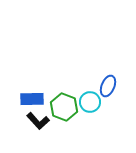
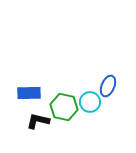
blue rectangle: moved 3 px left, 6 px up
green hexagon: rotated 8 degrees counterclockwise
black L-shape: rotated 145 degrees clockwise
